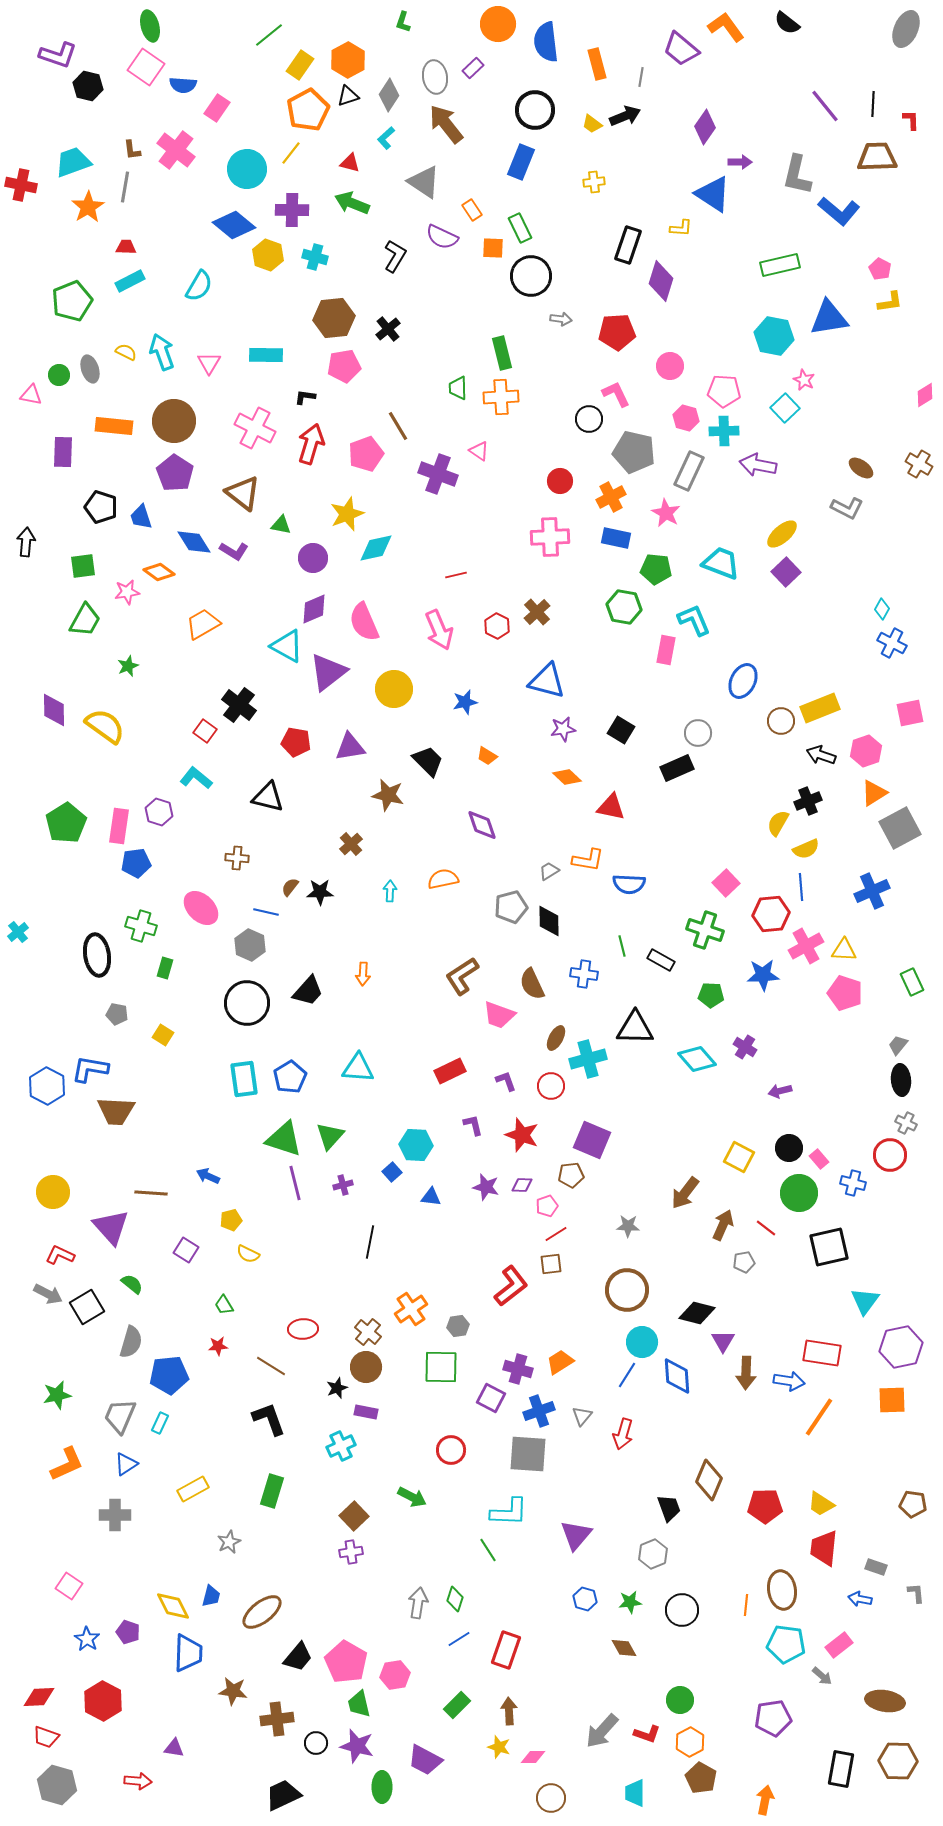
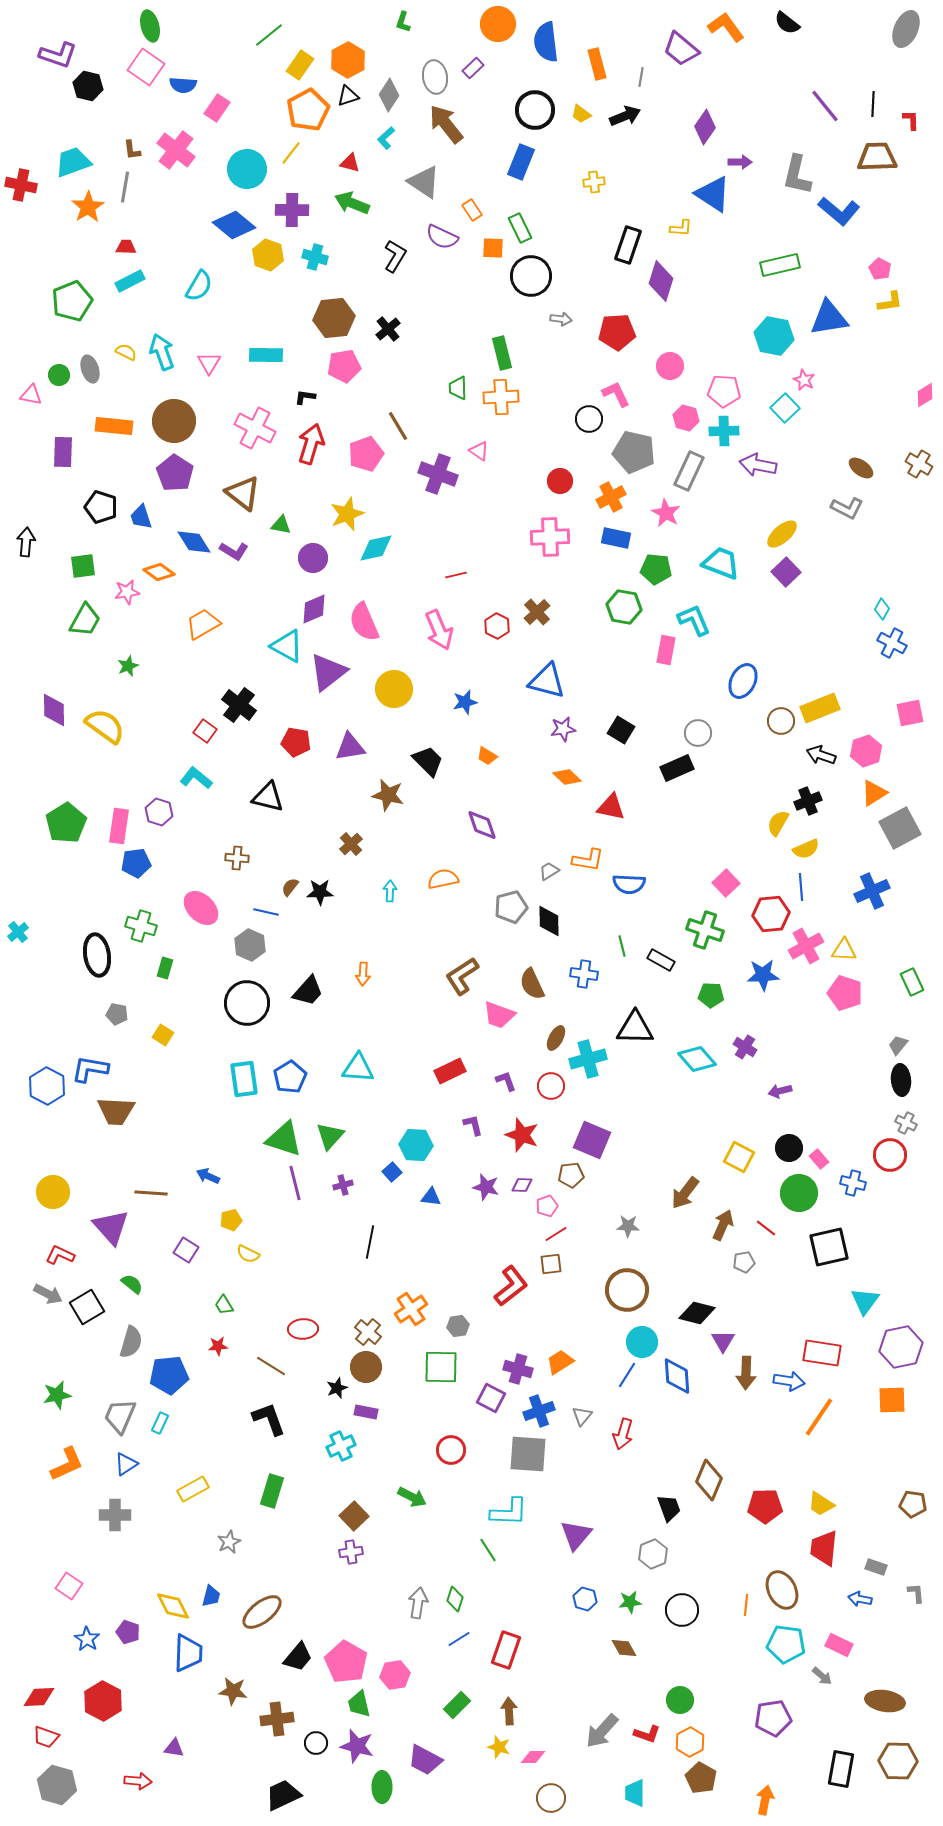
yellow trapezoid at (592, 124): moved 11 px left, 10 px up
brown ellipse at (782, 1590): rotated 18 degrees counterclockwise
pink rectangle at (839, 1645): rotated 64 degrees clockwise
